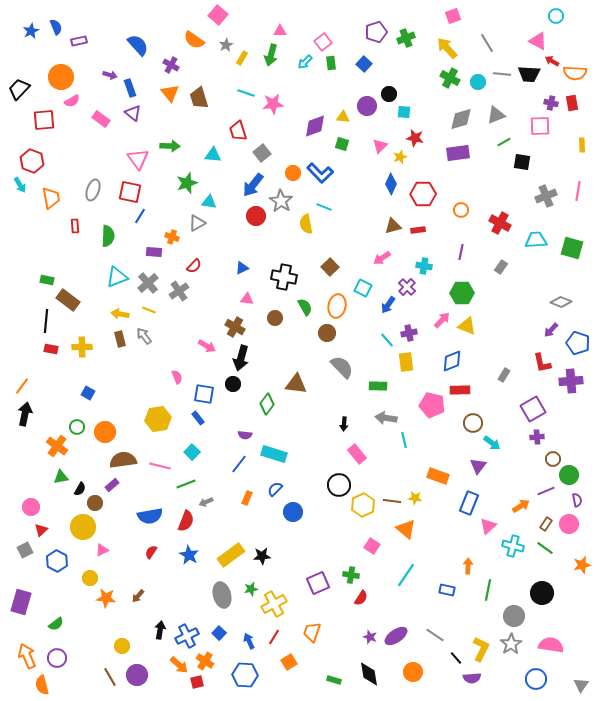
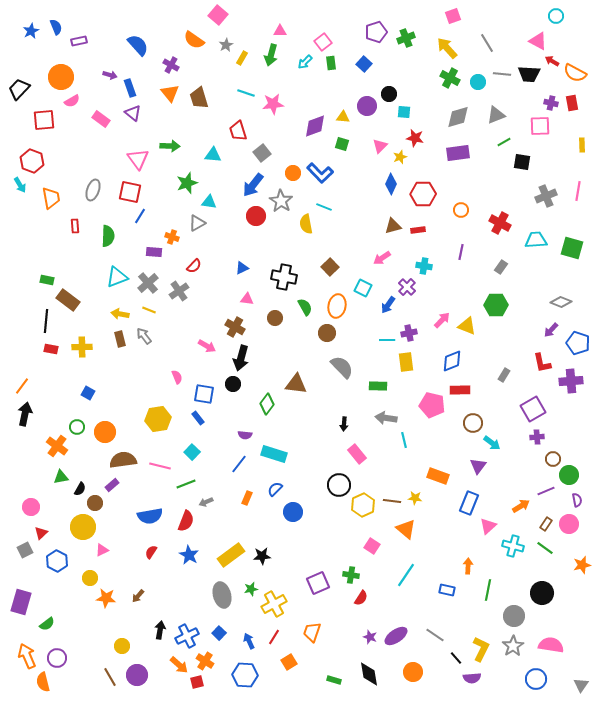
orange semicircle at (575, 73): rotated 25 degrees clockwise
gray diamond at (461, 119): moved 3 px left, 2 px up
green hexagon at (462, 293): moved 34 px right, 12 px down
cyan line at (387, 340): rotated 49 degrees counterclockwise
red triangle at (41, 530): moved 3 px down
green semicircle at (56, 624): moved 9 px left
gray star at (511, 644): moved 2 px right, 2 px down
orange semicircle at (42, 685): moved 1 px right, 3 px up
